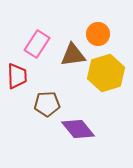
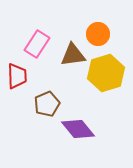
brown pentagon: rotated 20 degrees counterclockwise
